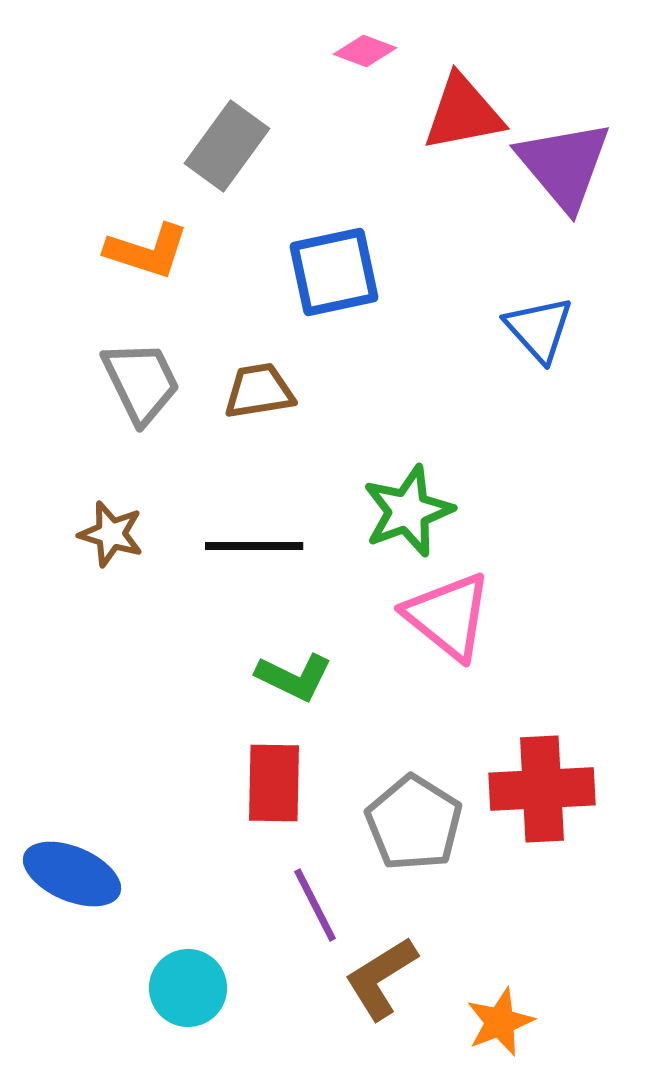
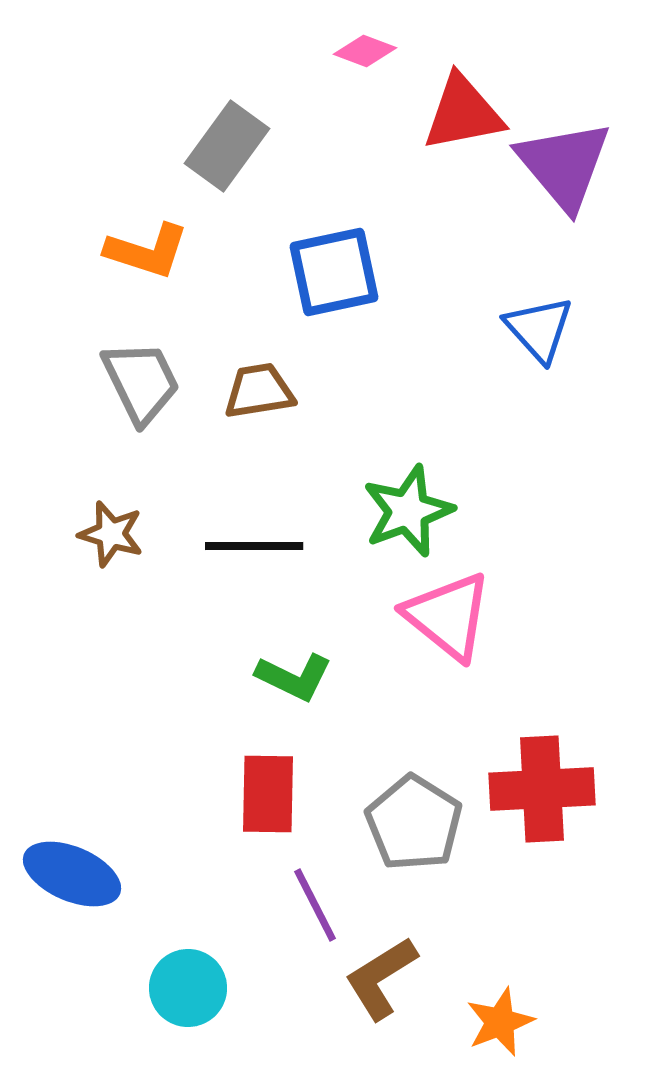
red rectangle: moved 6 px left, 11 px down
